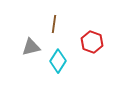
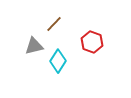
brown line: rotated 36 degrees clockwise
gray triangle: moved 3 px right, 1 px up
